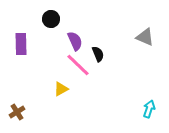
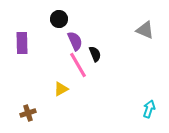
black circle: moved 8 px right
gray triangle: moved 7 px up
purple rectangle: moved 1 px right, 1 px up
black semicircle: moved 3 px left
pink line: rotated 16 degrees clockwise
brown cross: moved 11 px right, 1 px down; rotated 14 degrees clockwise
